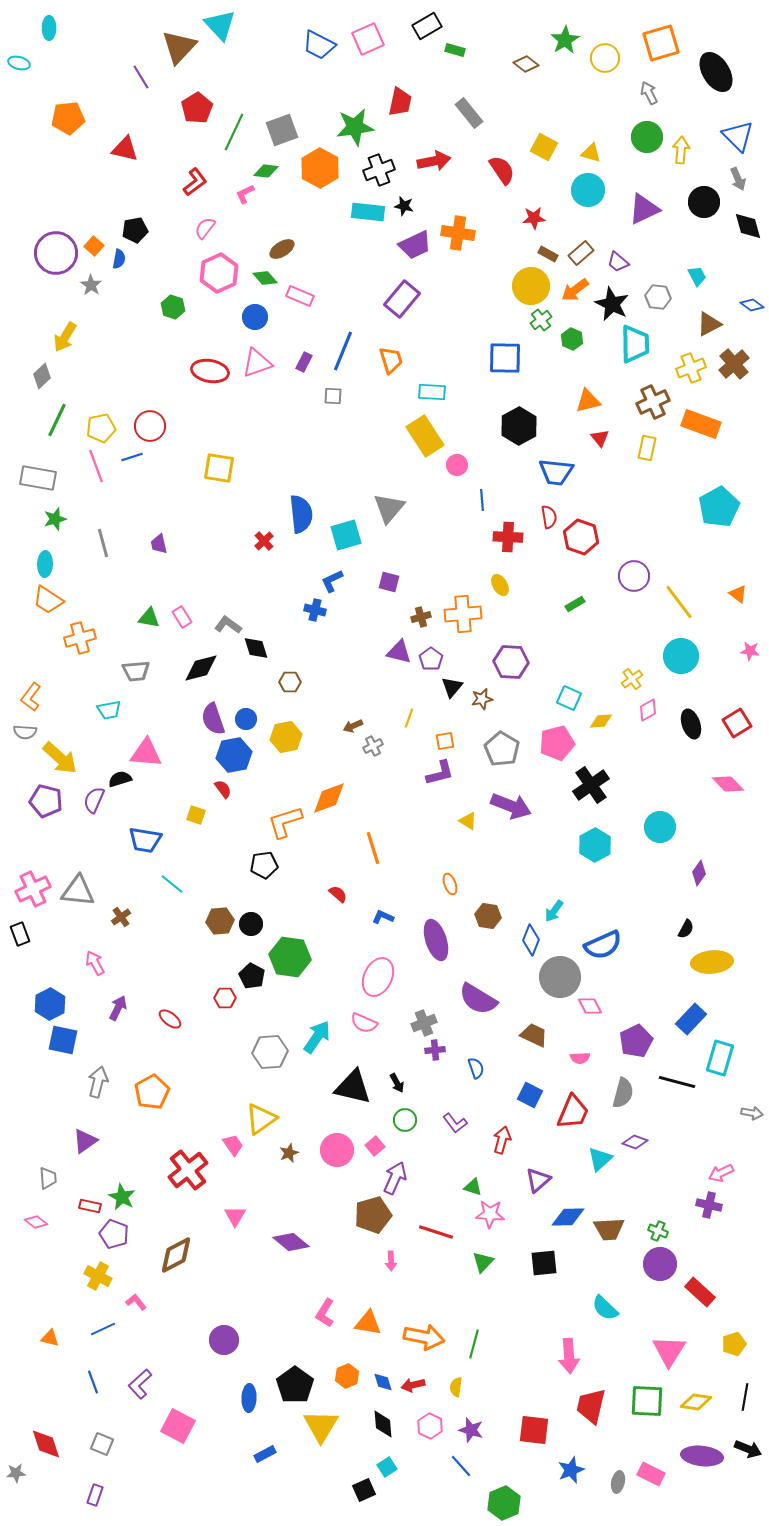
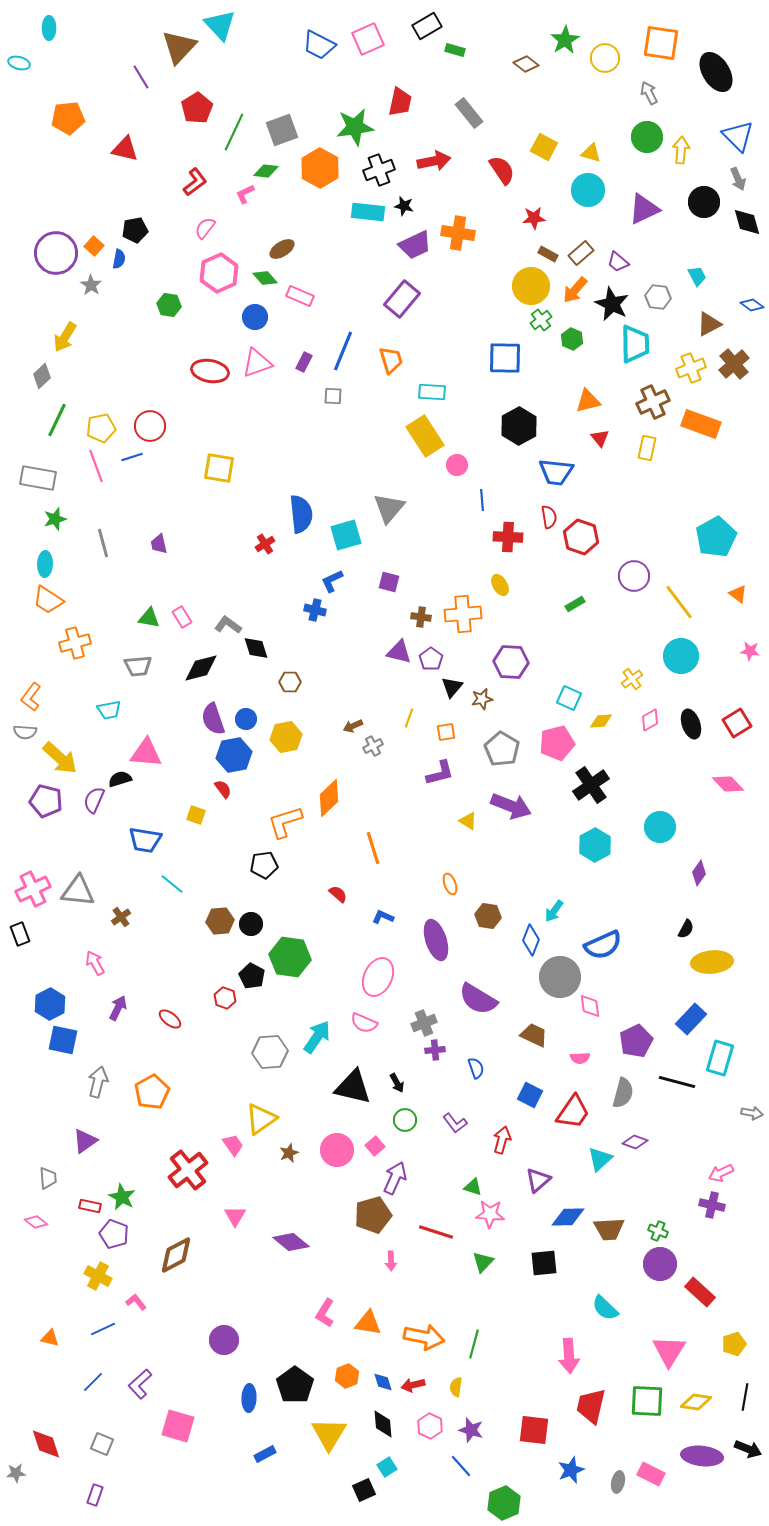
orange square at (661, 43): rotated 24 degrees clockwise
black diamond at (748, 226): moved 1 px left, 4 px up
orange arrow at (575, 290): rotated 12 degrees counterclockwise
green hexagon at (173, 307): moved 4 px left, 2 px up; rotated 10 degrees counterclockwise
cyan pentagon at (719, 507): moved 3 px left, 30 px down
red cross at (264, 541): moved 1 px right, 3 px down; rotated 12 degrees clockwise
brown cross at (421, 617): rotated 24 degrees clockwise
orange cross at (80, 638): moved 5 px left, 5 px down
gray trapezoid at (136, 671): moved 2 px right, 5 px up
pink diamond at (648, 710): moved 2 px right, 10 px down
orange square at (445, 741): moved 1 px right, 9 px up
orange diamond at (329, 798): rotated 24 degrees counterclockwise
red hexagon at (225, 998): rotated 20 degrees clockwise
pink diamond at (590, 1006): rotated 20 degrees clockwise
red trapezoid at (573, 1112): rotated 12 degrees clockwise
purple cross at (709, 1205): moved 3 px right
blue line at (93, 1382): rotated 65 degrees clockwise
pink square at (178, 1426): rotated 12 degrees counterclockwise
yellow triangle at (321, 1426): moved 8 px right, 8 px down
